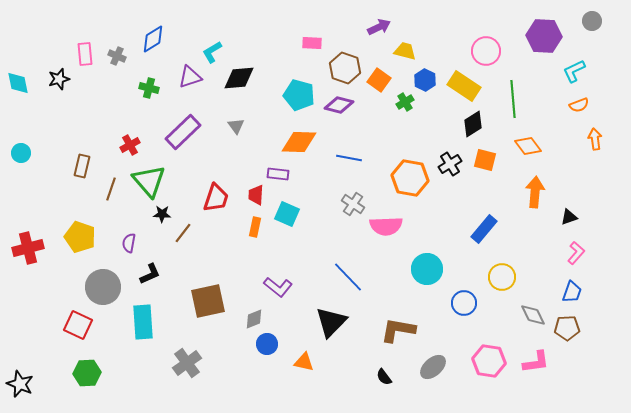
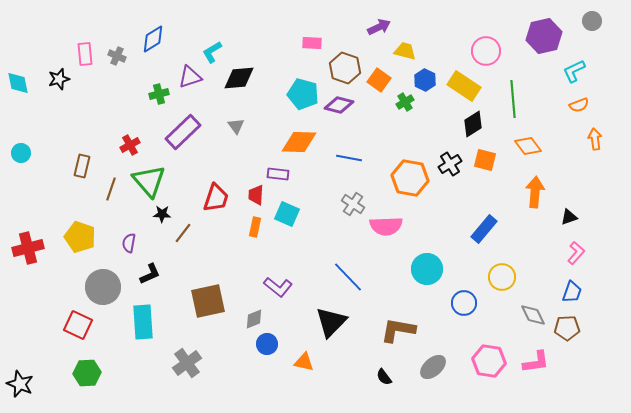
purple hexagon at (544, 36): rotated 16 degrees counterclockwise
green cross at (149, 88): moved 10 px right, 6 px down; rotated 30 degrees counterclockwise
cyan pentagon at (299, 95): moved 4 px right, 1 px up
